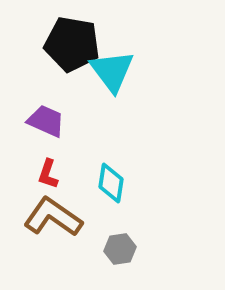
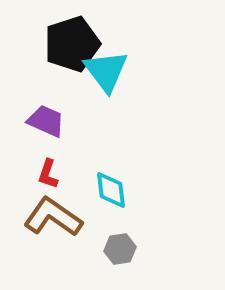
black pentagon: rotated 28 degrees counterclockwise
cyan triangle: moved 6 px left
cyan diamond: moved 7 px down; rotated 15 degrees counterclockwise
